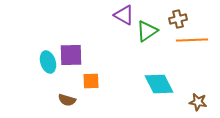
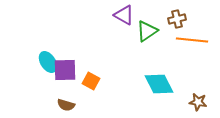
brown cross: moved 1 px left
orange line: rotated 8 degrees clockwise
purple square: moved 6 px left, 15 px down
cyan ellipse: rotated 15 degrees counterclockwise
orange square: rotated 30 degrees clockwise
brown semicircle: moved 1 px left, 5 px down
